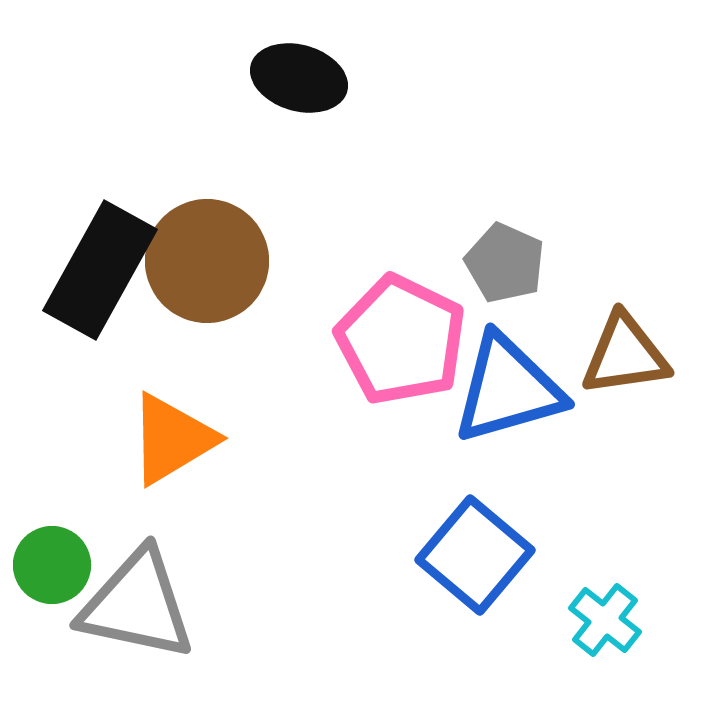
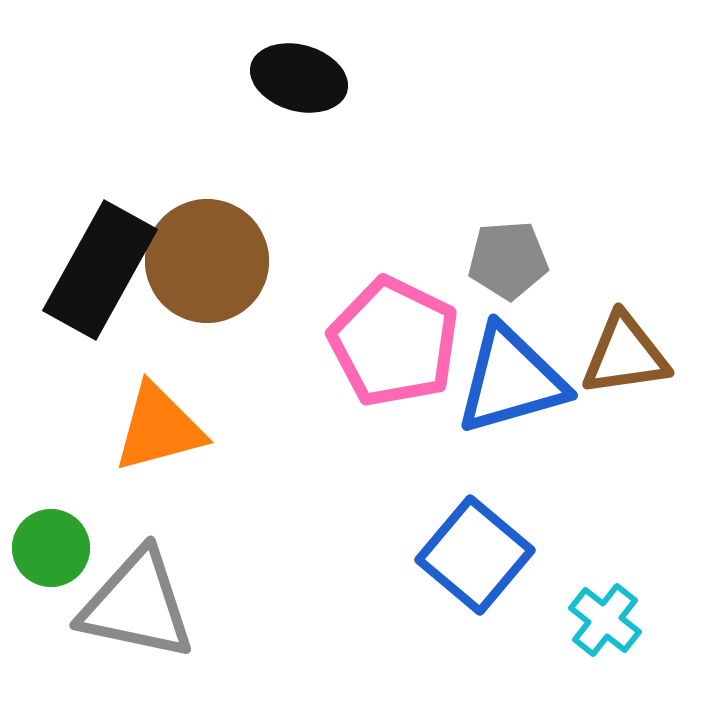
gray pentagon: moved 3 px right, 3 px up; rotated 28 degrees counterclockwise
pink pentagon: moved 7 px left, 2 px down
blue triangle: moved 3 px right, 9 px up
orange triangle: moved 13 px left, 11 px up; rotated 16 degrees clockwise
green circle: moved 1 px left, 17 px up
